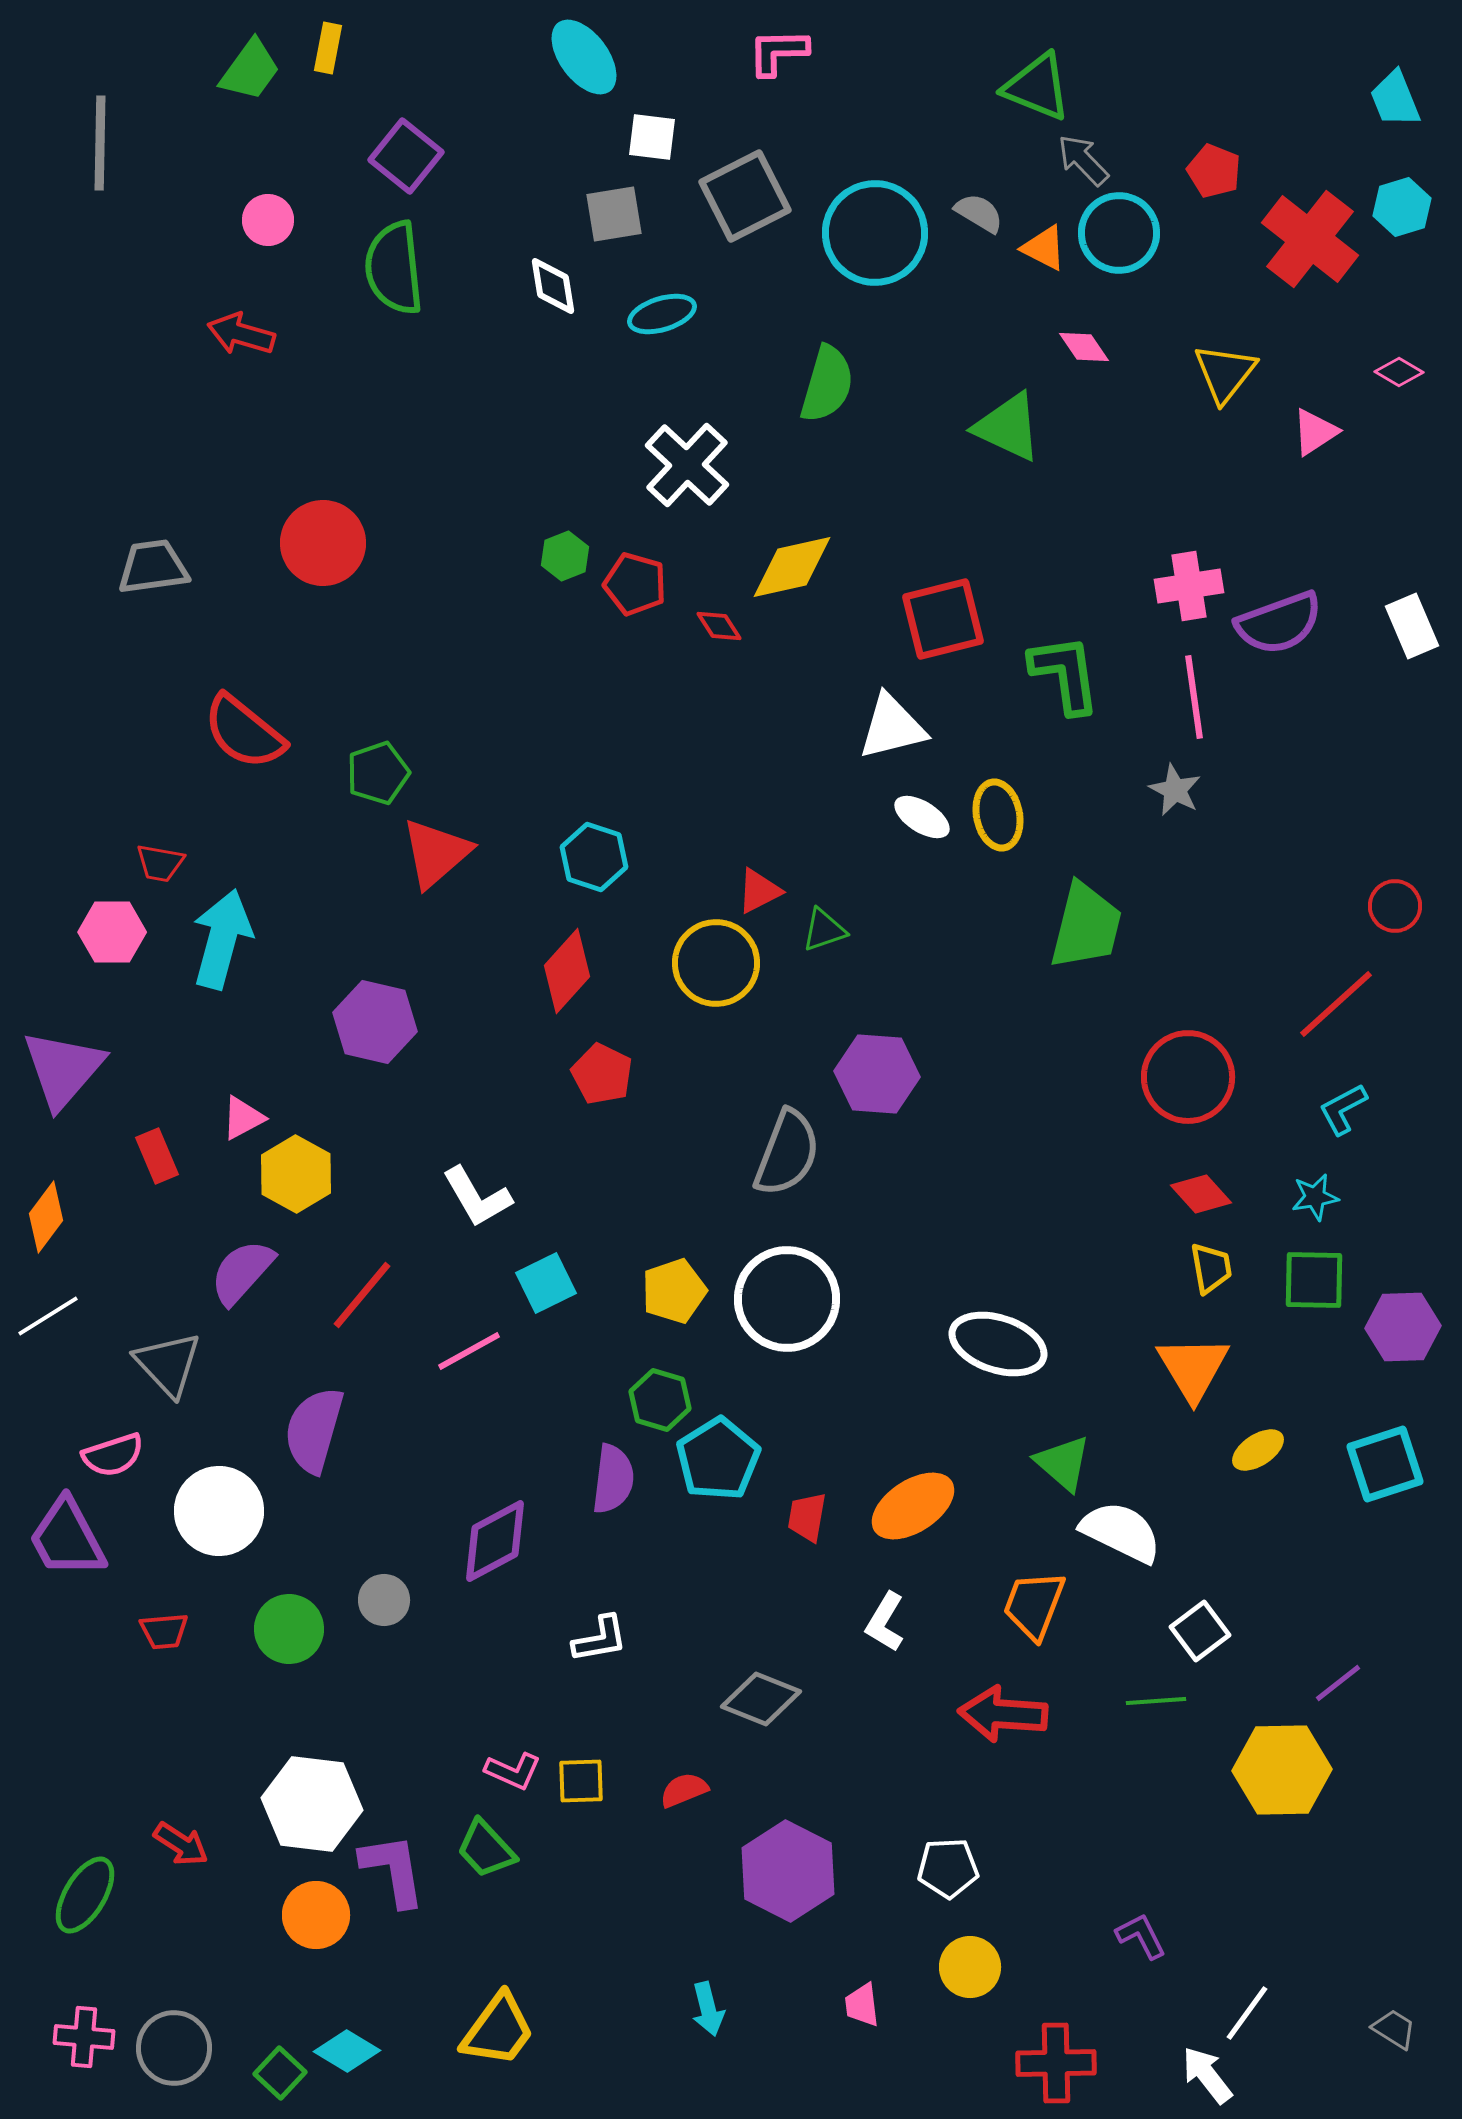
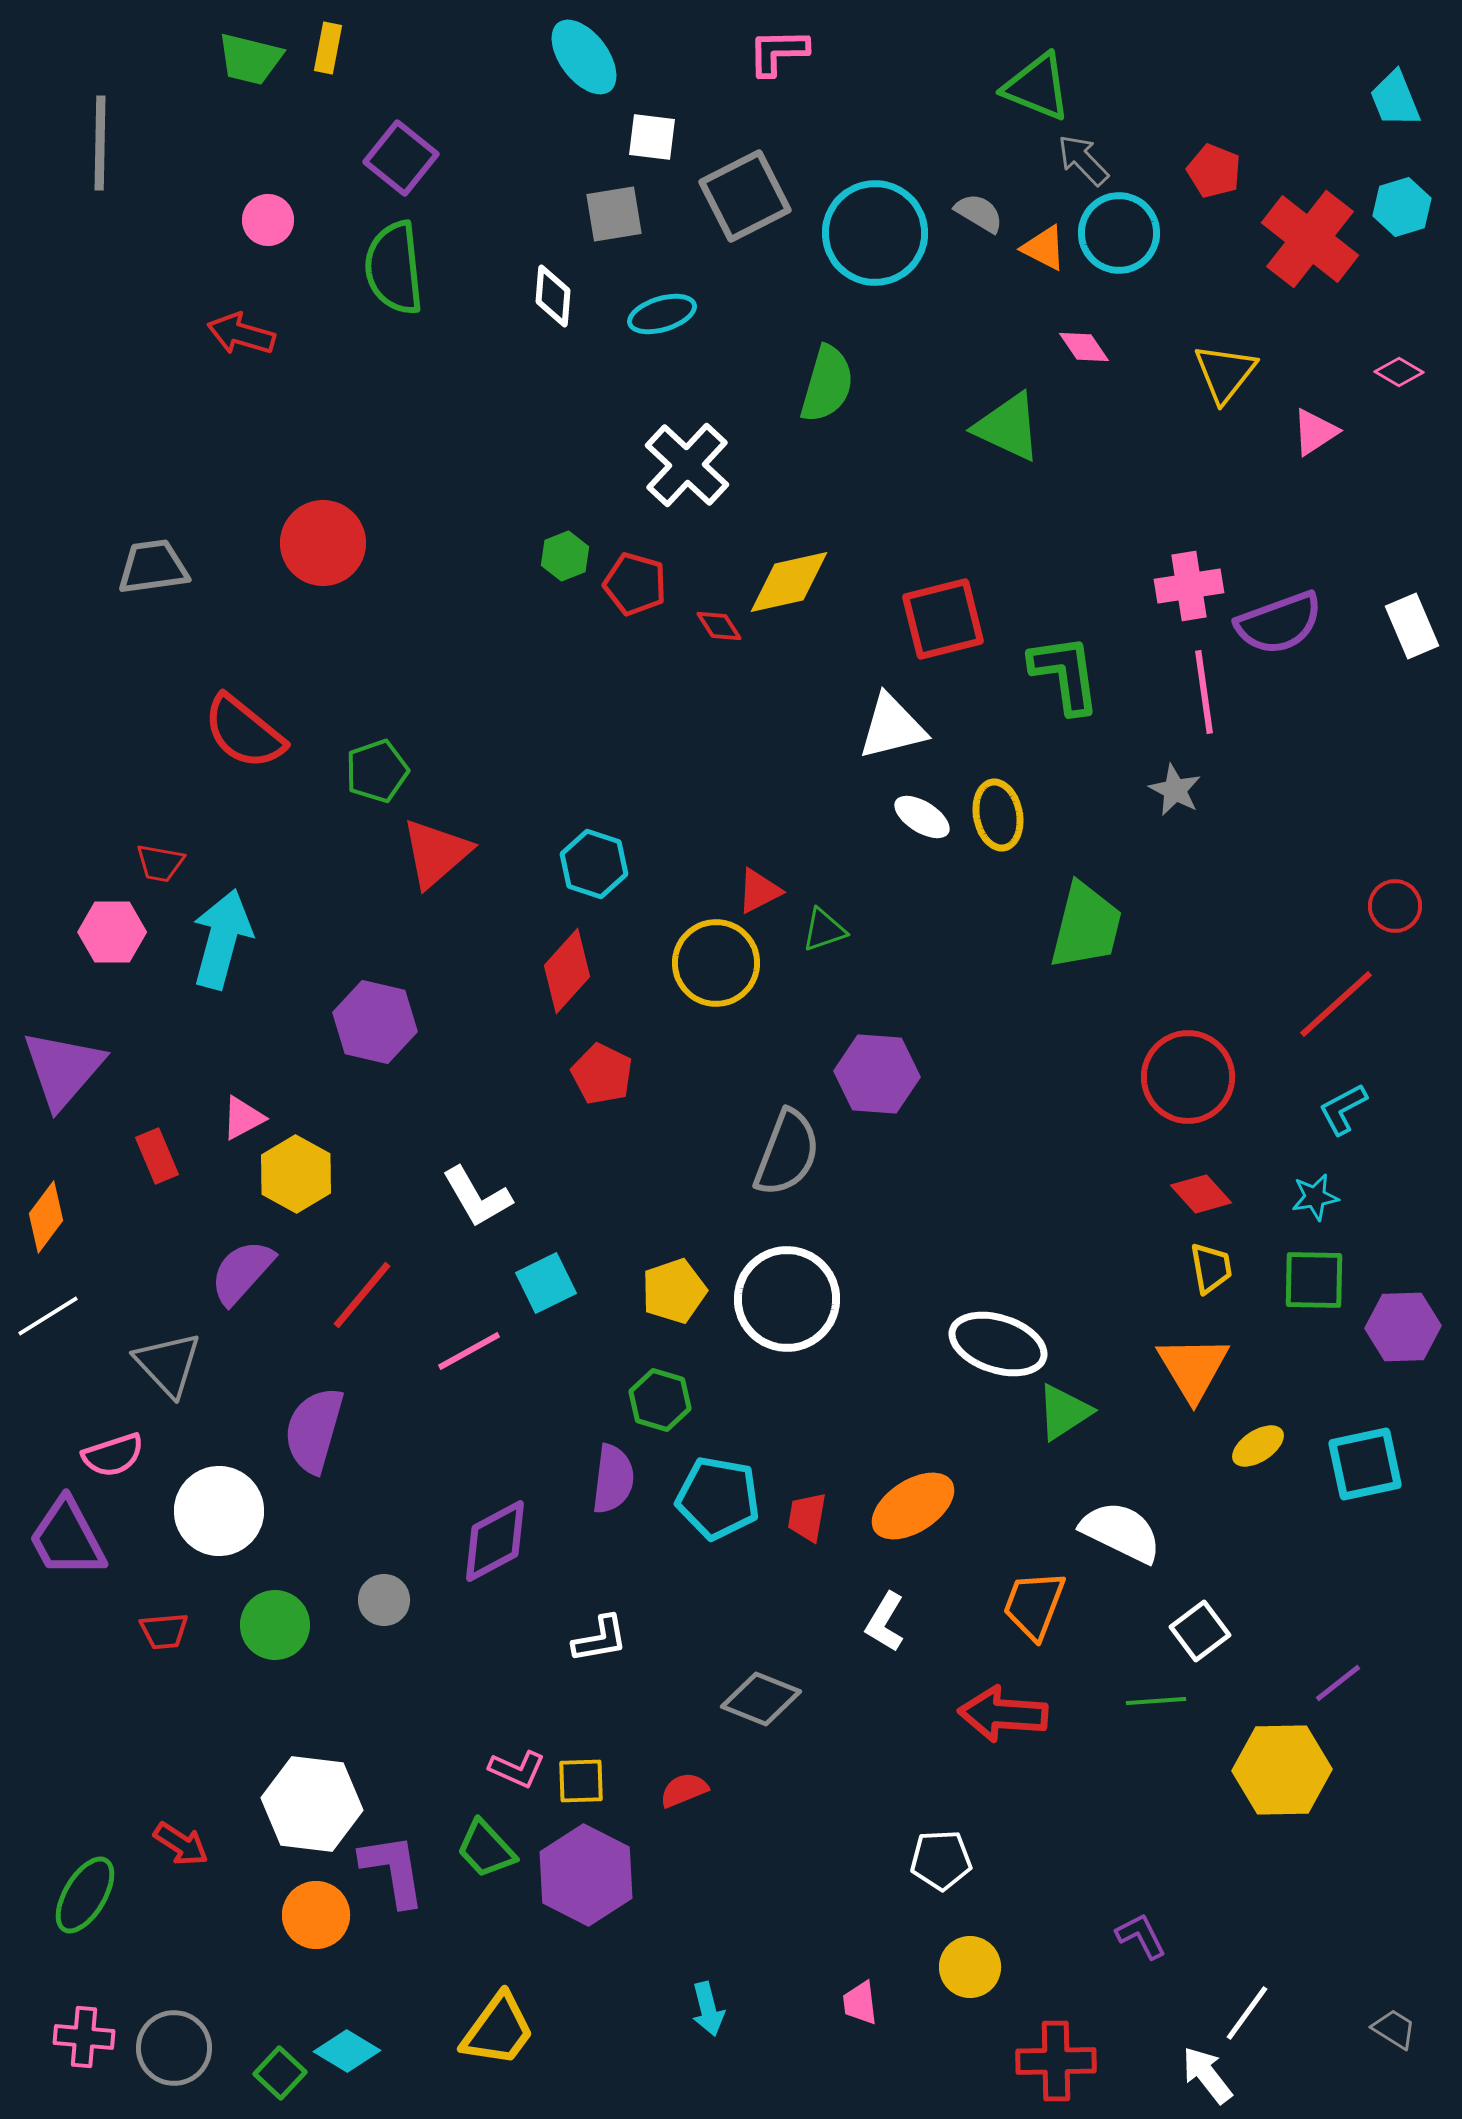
green trapezoid at (250, 70): moved 11 px up; rotated 68 degrees clockwise
purple square at (406, 156): moved 5 px left, 2 px down
white diamond at (553, 286): moved 10 px down; rotated 14 degrees clockwise
yellow diamond at (792, 567): moved 3 px left, 15 px down
pink line at (1194, 697): moved 10 px right, 5 px up
green pentagon at (378, 773): moved 1 px left, 2 px up
cyan hexagon at (594, 857): moved 7 px down
yellow ellipse at (1258, 1450): moved 4 px up
cyan pentagon at (718, 1459): moved 39 px down; rotated 30 degrees counterclockwise
green triangle at (1063, 1463): moved 1 px right, 51 px up; rotated 46 degrees clockwise
cyan square at (1385, 1464): moved 20 px left; rotated 6 degrees clockwise
green circle at (289, 1629): moved 14 px left, 4 px up
pink L-shape at (513, 1771): moved 4 px right, 2 px up
white pentagon at (948, 1868): moved 7 px left, 8 px up
purple hexagon at (788, 1871): moved 202 px left, 4 px down
pink trapezoid at (862, 2005): moved 2 px left, 2 px up
red cross at (1056, 2063): moved 2 px up
